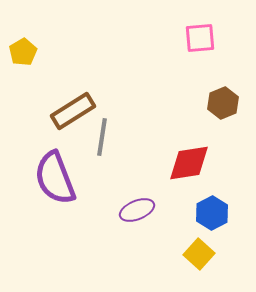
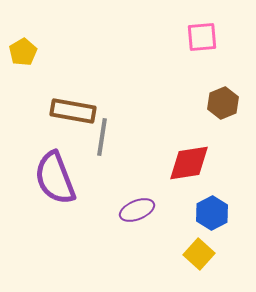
pink square: moved 2 px right, 1 px up
brown rectangle: rotated 42 degrees clockwise
